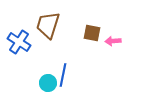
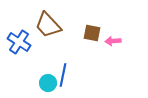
brown trapezoid: rotated 60 degrees counterclockwise
